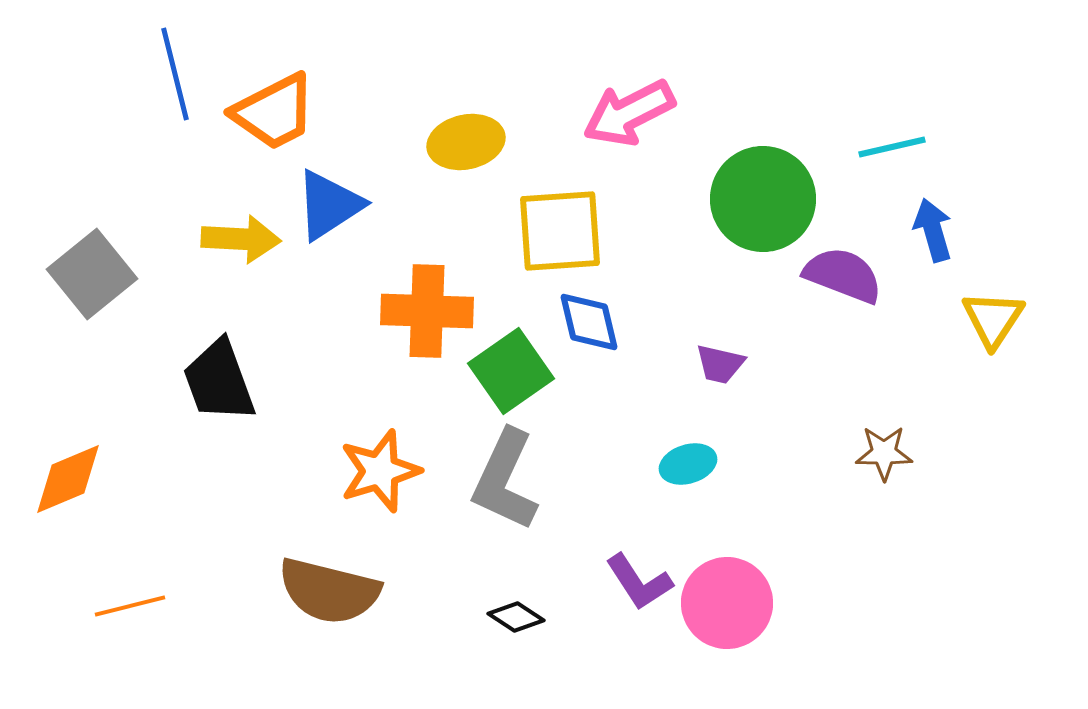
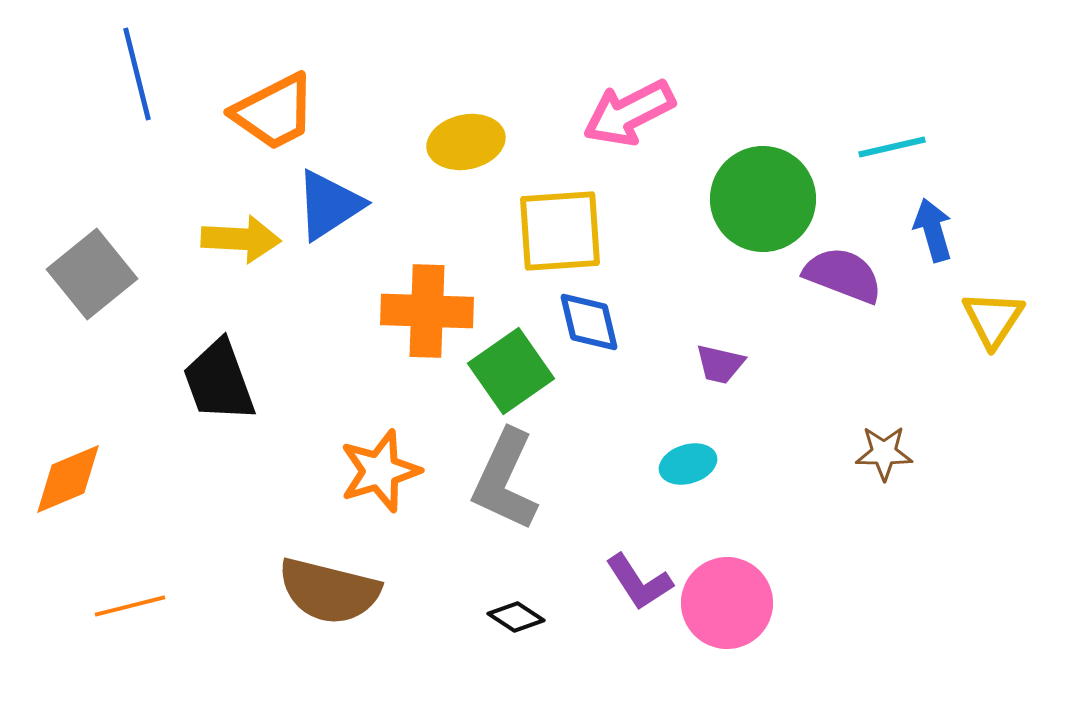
blue line: moved 38 px left
